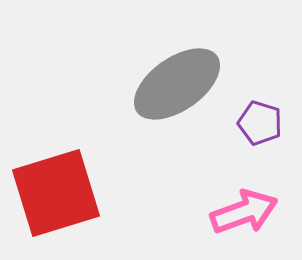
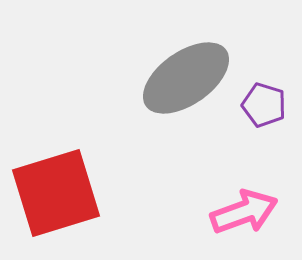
gray ellipse: moved 9 px right, 6 px up
purple pentagon: moved 4 px right, 18 px up
